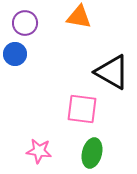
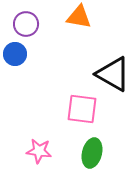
purple circle: moved 1 px right, 1 px down
black triangle: moved 1 px right, 2 px down
